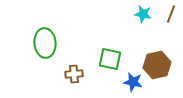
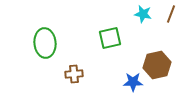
green square: moved 21 px up; rotated 25 degrees counterclockwise
blue star: rotated 12 degrees counterclockwise
